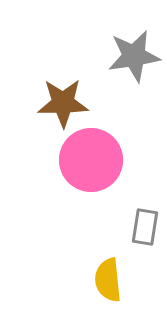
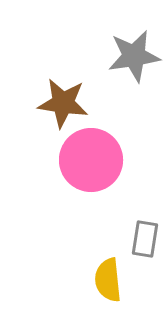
brown star: rotated 9 degrees clockwise
gray rectangle: moved 12 px down
